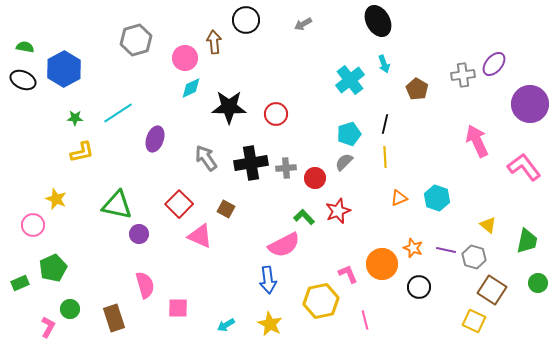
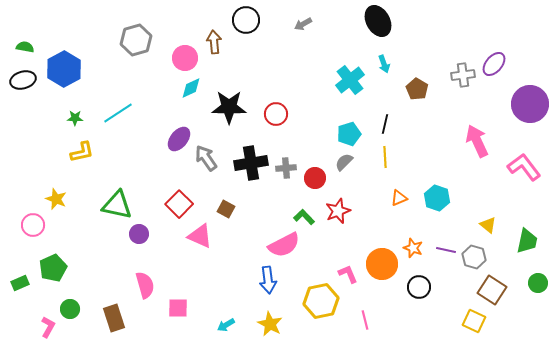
black ellipse at (23, 80): rotated 40 degrees counterclockwise
purple ellipse at (155, 139): moved 24 px right; rotated 20 degrees clockwise
